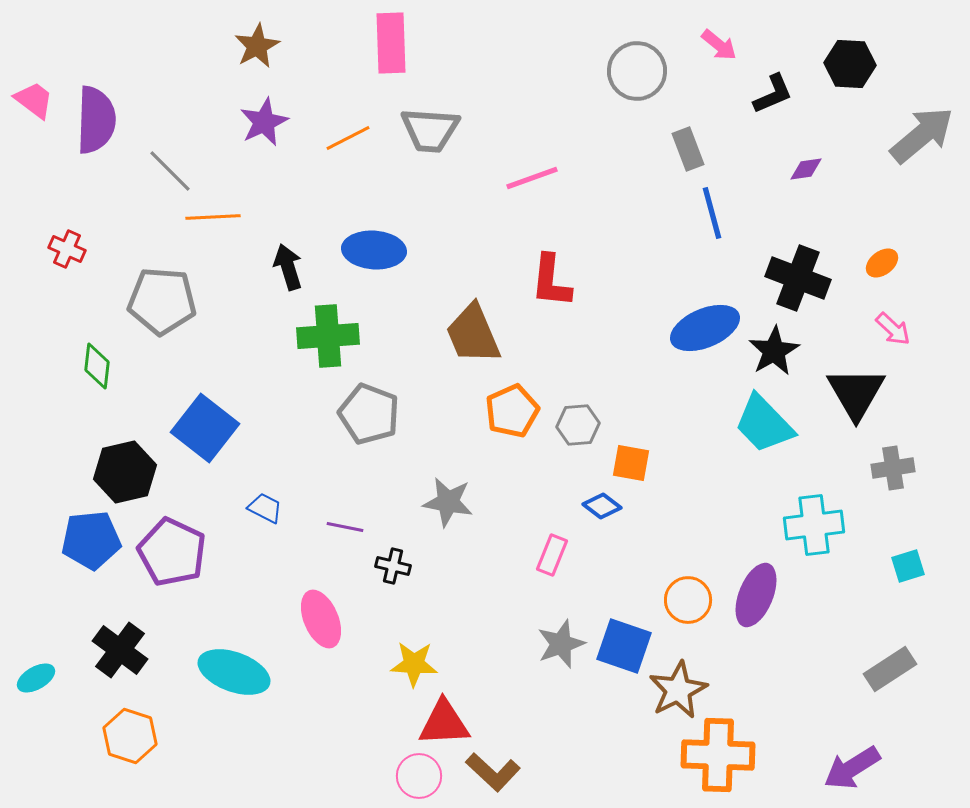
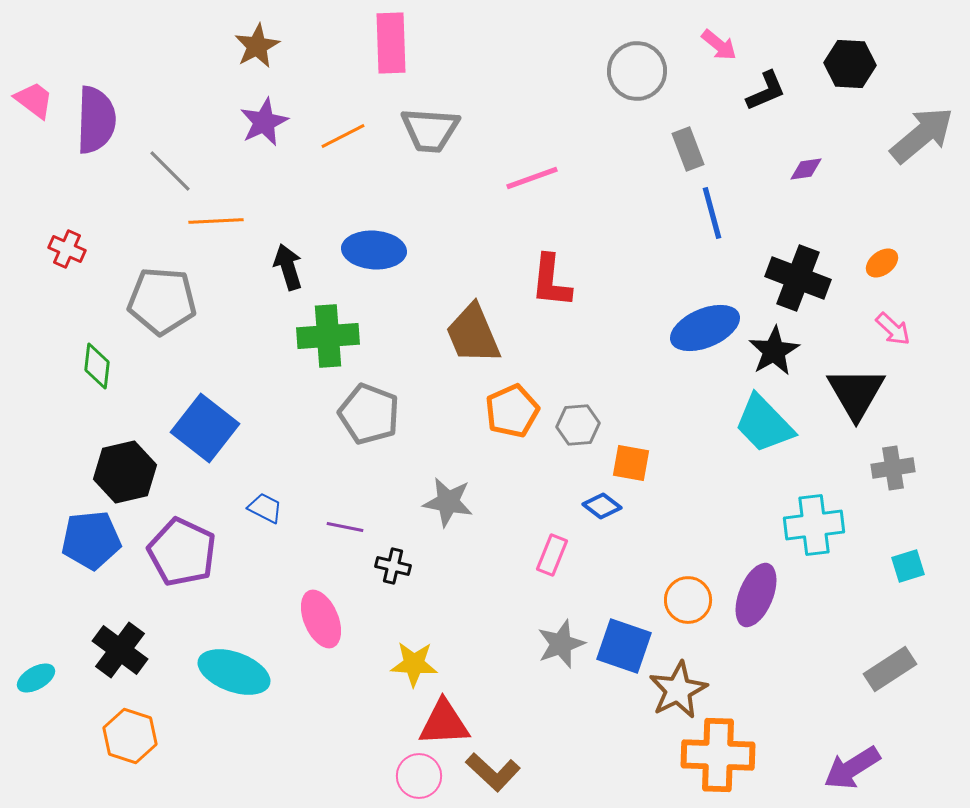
black L-shape at (773, 94): moved 7 px left, 3 px up
orange line at (348, 138): moved 5 px left, 2 px up
orange line at (213, 217): moved 3 px right, 4 px down
purple pentagon at (172, 552): moved 10 px right
